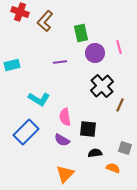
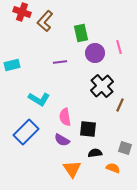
red cross: moved 2 px right
orange triangle: moved 7 px right, 5 px up; rotated 18 degrees counterclockwise
